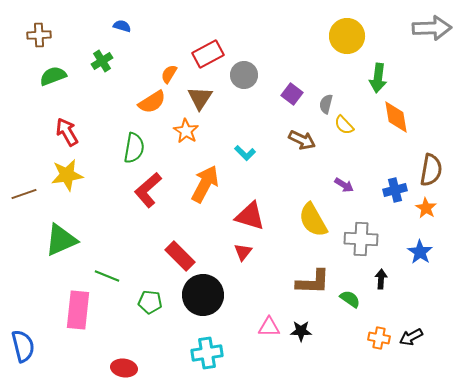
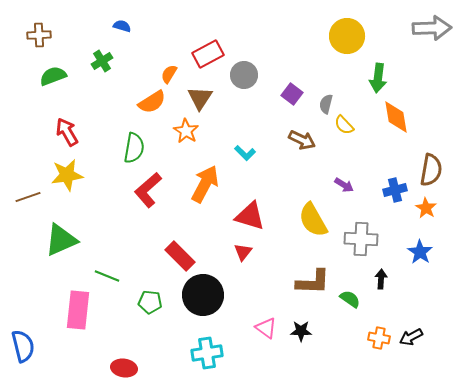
brown line at (24, 194): moved 4 px right, 3 px down
pink triangle at (269, 327): moved 3 px left, 1 px down; rotated 35 degrees clockwise
